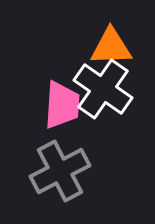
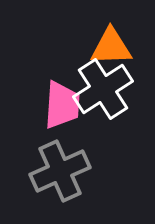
white cross: rotated 22 degrees clockwise
gray cross: rotated 4 degrees clockwise
